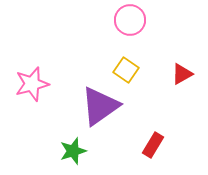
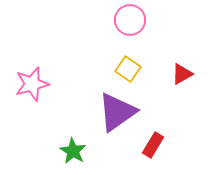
yellow square: moved 2 px right, 1 px up
purple triangle: moved 17 px right, 6 px down
green star: rotated 24 degrees counterclockwise
